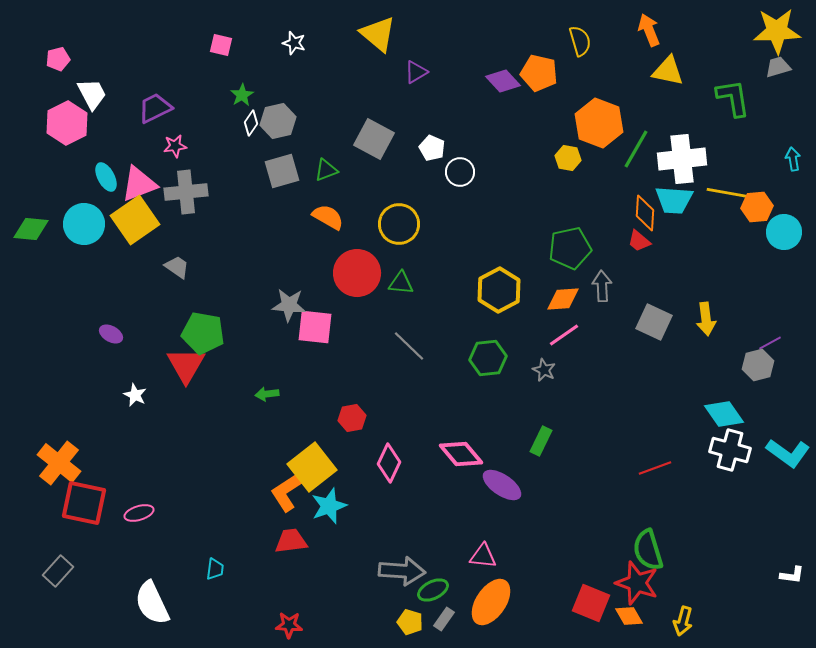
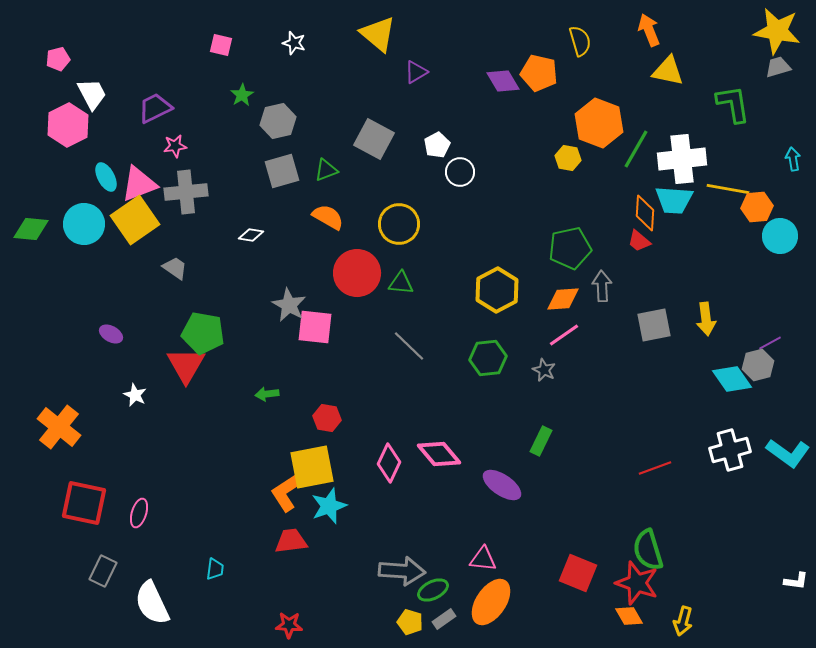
yellow star at (777, 31): rotated 12 degrees clockwise
purple diamond at (503, 81): rotated 12 degrees clockwise
green L-shape at (733, 98): moved 6 px down
pink hexagon at (67, 123): moved 1 px right, 2 px down
white diamond at (251, 123): moved 112 px down; rotated 65 degrees clockwise
white pentagon at (432, 148): moved 5 px right, 3 px up; rotated 20 degrees clockwise
yellow line at (728, 193): moved 4 px up
cyan circle at (784, 232): moved 4 px left, 4 px down
gray trapezoid at (177, 267): moved 2 px left, 1 px down
yellow hexagon at (499, 290): moved 2 px left
gray star at (289, 305): rotated 24 degrees clockwise
gray square at (654, 322): moved 3 px down; rotated 36 degrees counterclockwise
cyan diamond at (724, 414): moved 8 px right, 35 px up
red hexagon at (352, 418): moved 25 px left; rotated 20 degrees clockwise
white cross at (730, 450): rotated 30 degrees counterclockwise
pink diamond at (461, 454): moved 22 px left
orange cross at (59, 463): moved 36 px up
yellow square at (312, 467): rotated 27 degrees clockwise
pink ellipse at (139, 513): rotated 56 degrees counterclockwise
pink triangle at (483, 556): moved 3 px down
gray rectangle at (58, 571): moved 45 px right; rotated 16 degrees counterclockwise
white L-shape at (792, 575): moved 4 px right, 6 px down
red square at (591, 603): moved 13 px left, 30 px up
gray rectangle at (444, 619): rotated 20 degrees clockwise
